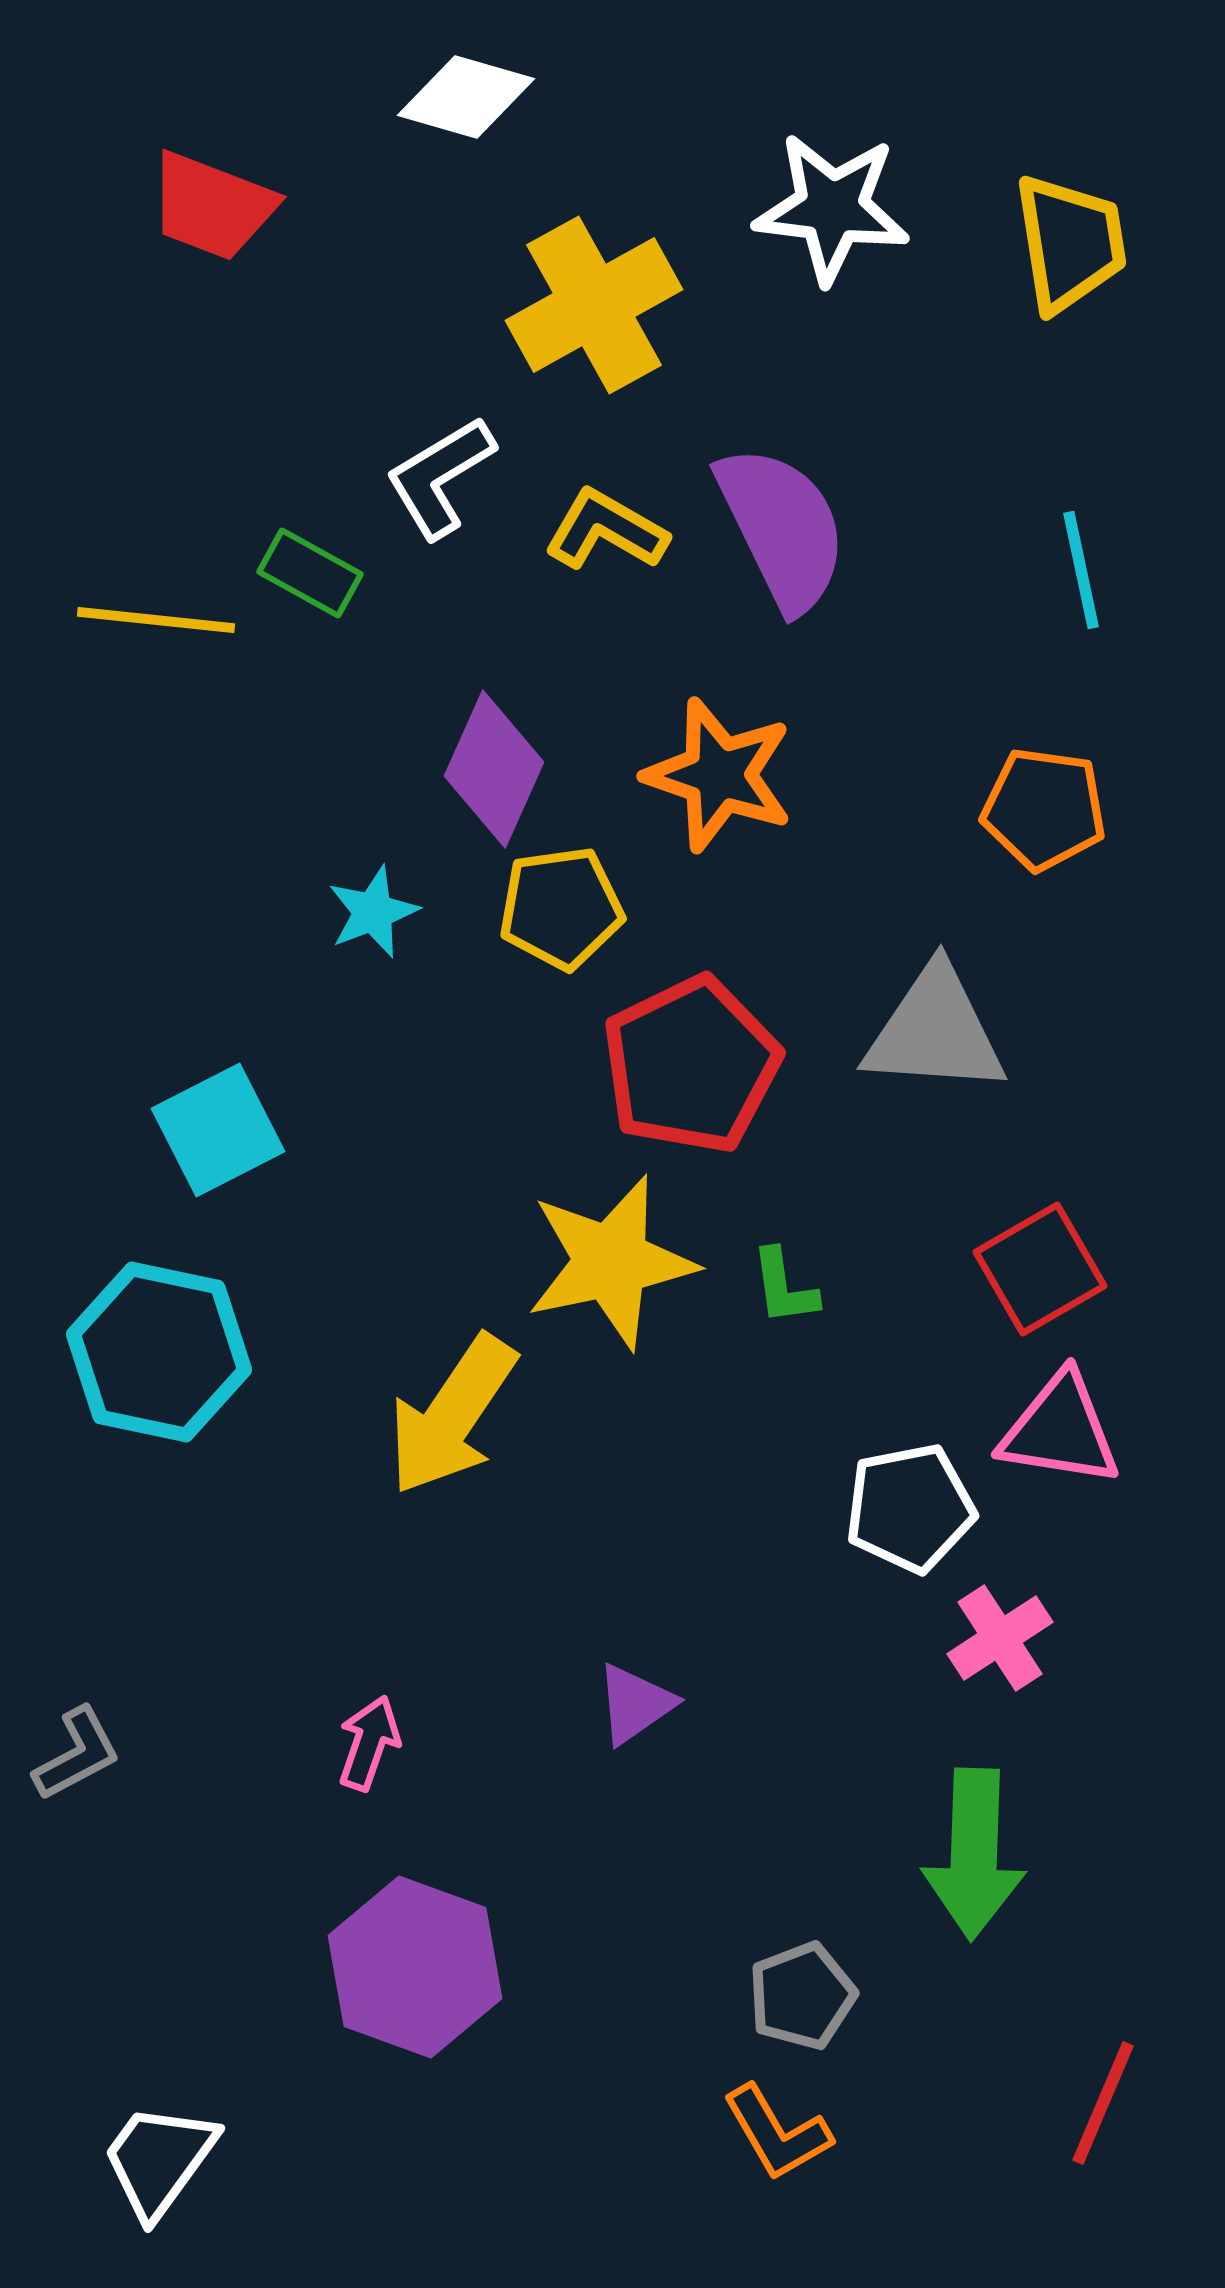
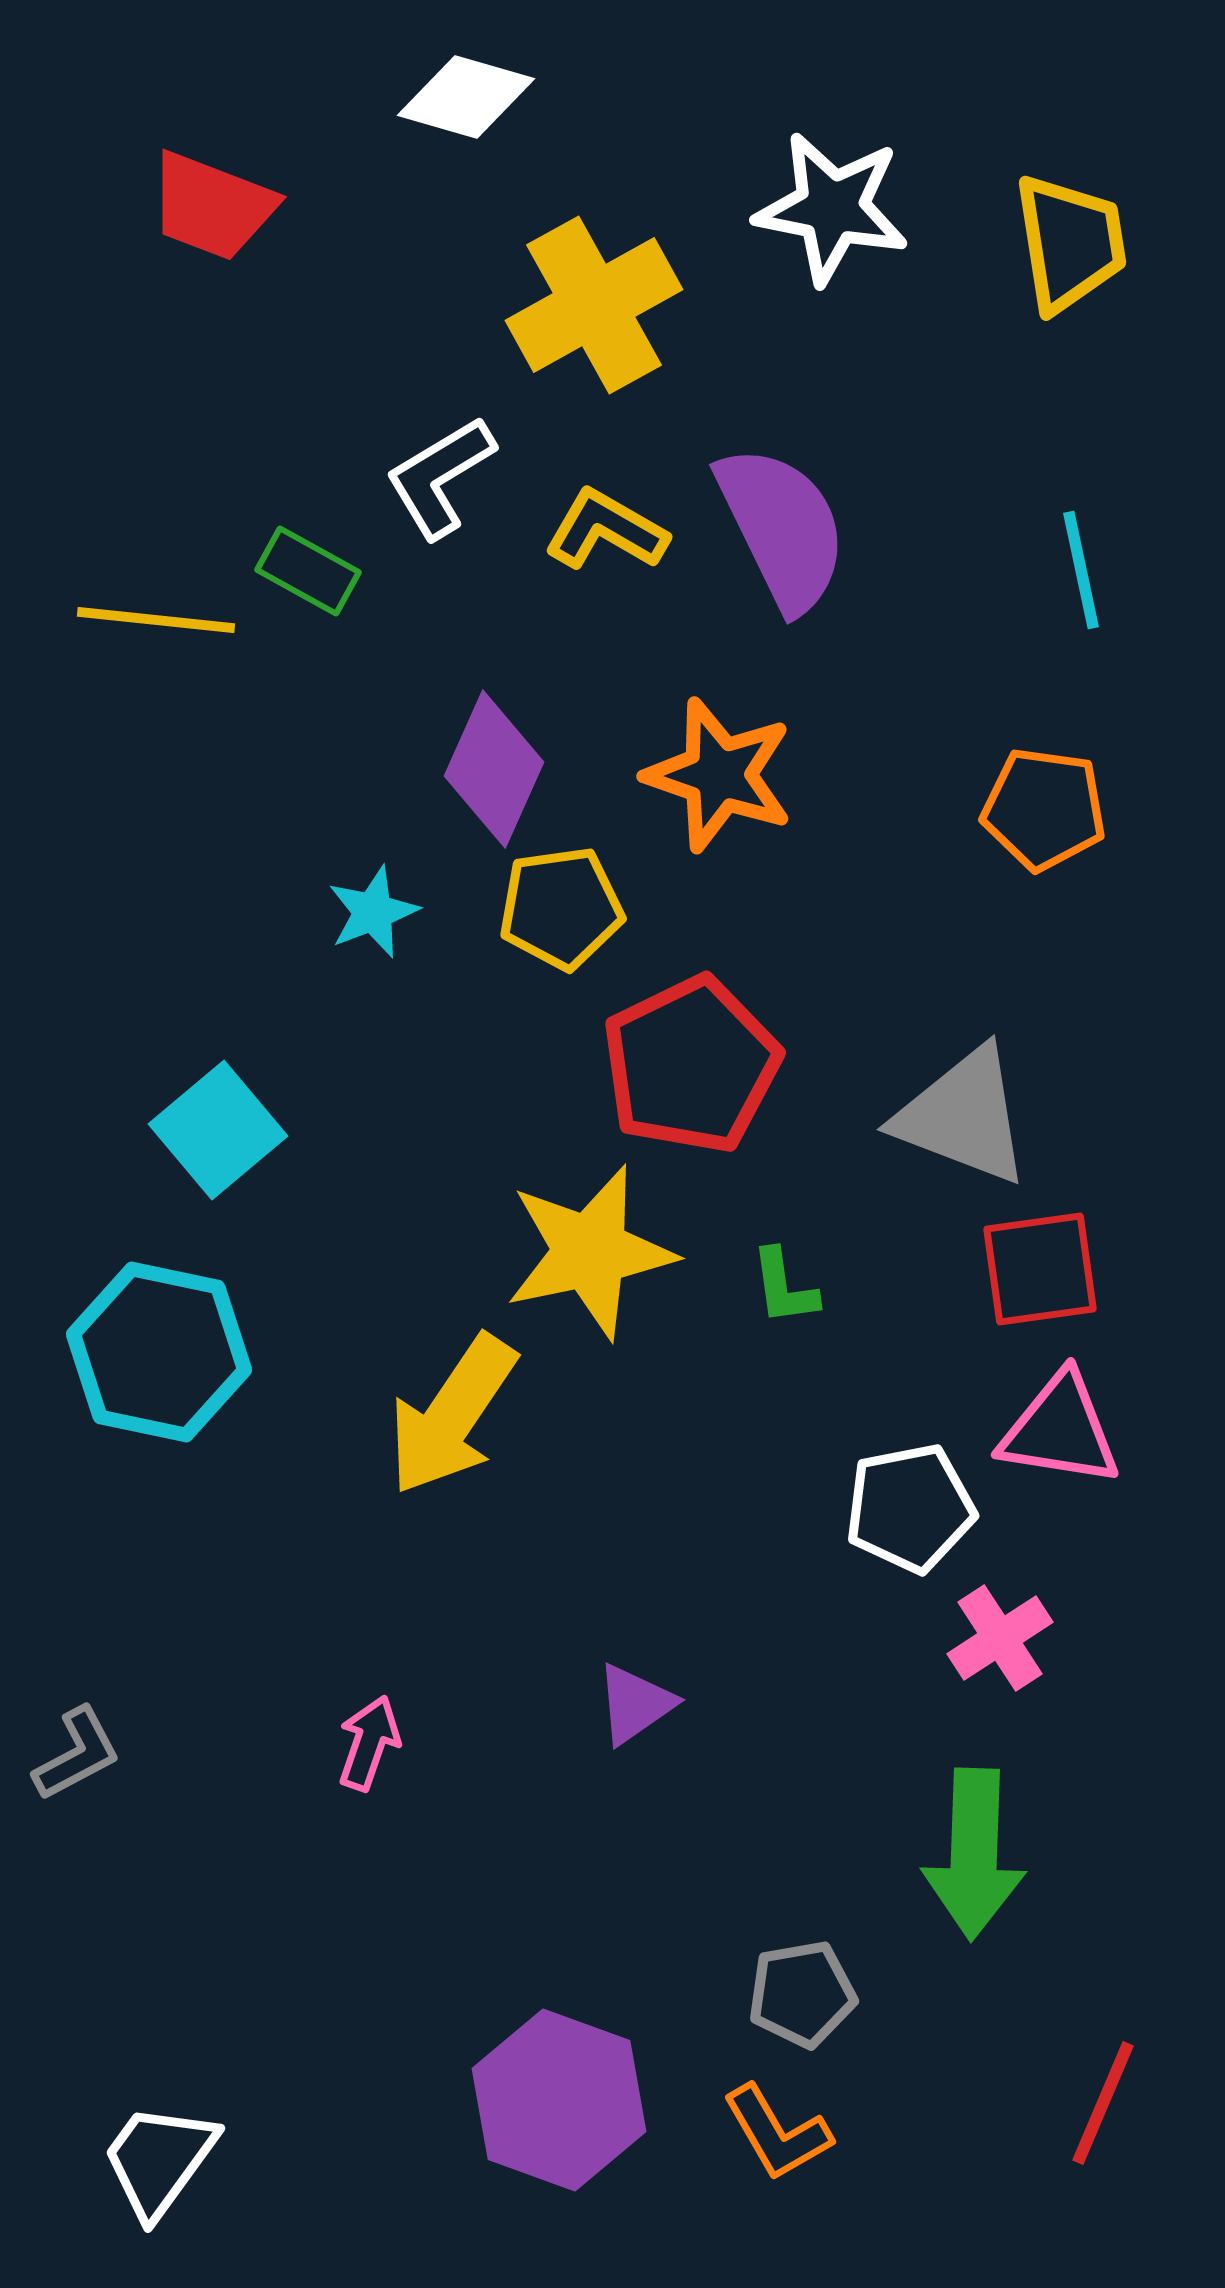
white star: rotated 4 degrees clockwise
green rectangle: moved 2 px left, 2 px up
gray triangle: moved 28 px right, 85 px down; rotated 17 degrees clockwise
cyan square: rotated 13 degrees counterclockwise
yellow star: moved 21 px left, 10 px up
red square: rotated 22 degrees clockwise
purple hexagon: moved 144 px right, 133 px down
gray pentagon: moved 2 px up; rotated 11 degrees clockwise
